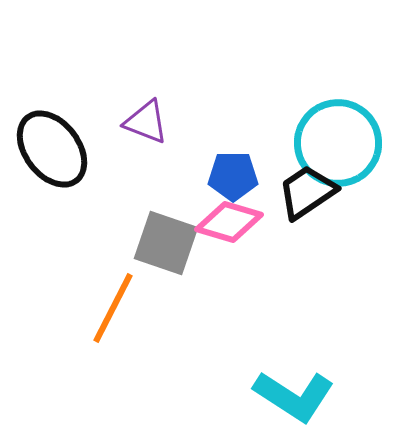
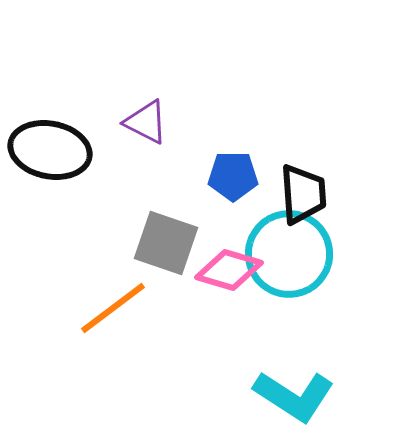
purple triangle: rotated 6 degrees clockwise
cyan circle: moved 49 px left, 111 px down
black ellipse: moved 2 px left, 1 px down; rotated 42 degrees counterclockwise
black trapezoid: moved 4 px left, 2 px down; rotated 120 degrees clockwise
pink diamond: moved 48 px down
orange line: rotated 26 degrees clockwise
